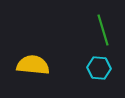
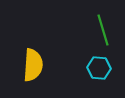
yellow semicircle: rotated 88 degrees clockwise
